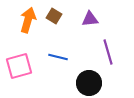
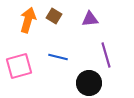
purple line: moved 2 px left, 3 px down
